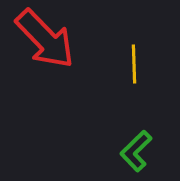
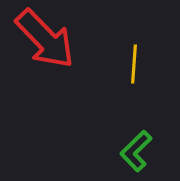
yellow line: rotated 6 degrees clockwise
